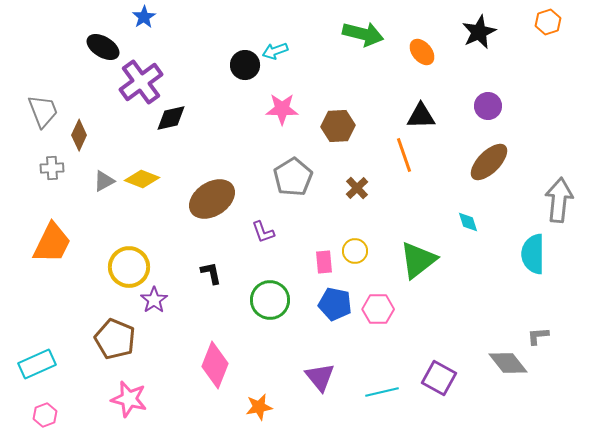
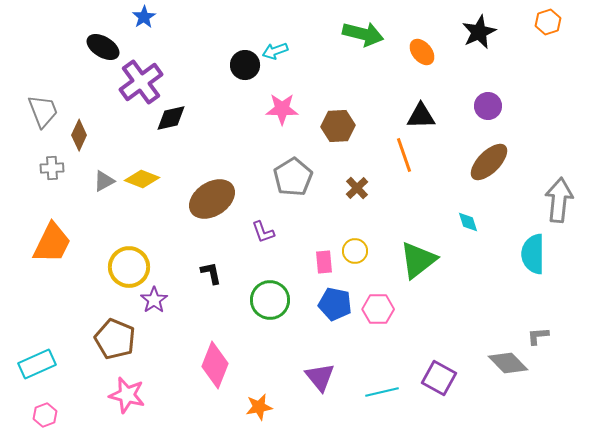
gray diamond at (508, 363): rotated 6 degrees counterclockwise
pink star at (129, 399): moved 2 px left, 4 px up
